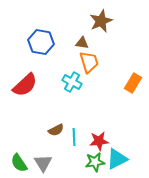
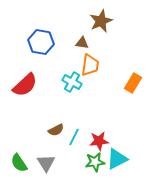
orange trapezoid: moved 1 px right, 3 px down; rotated 25 degrees clockwise
cyan line: rotated 30 degrees clockwise
gray triangle: moved 3 px right
